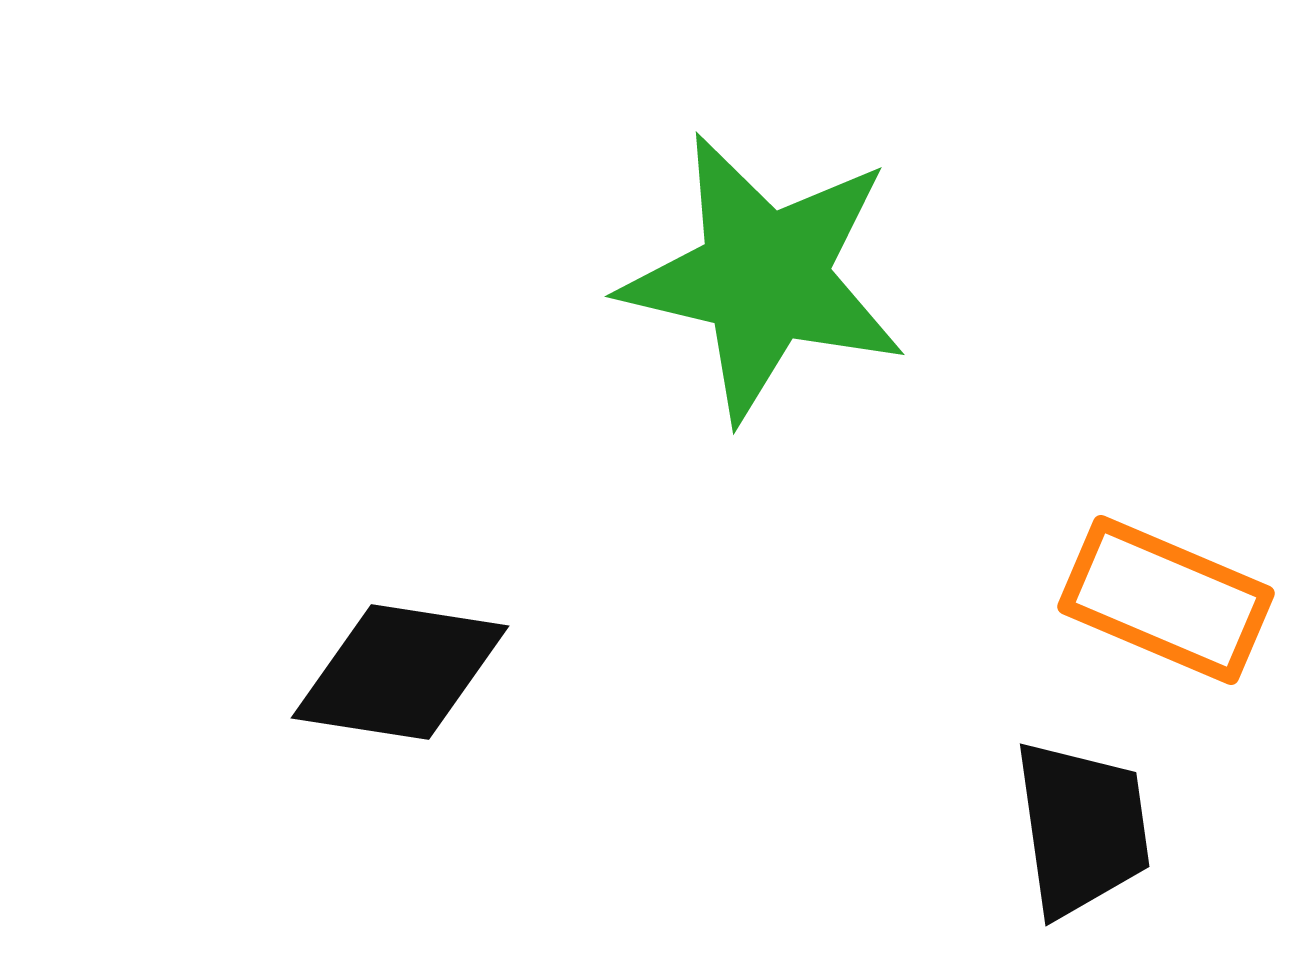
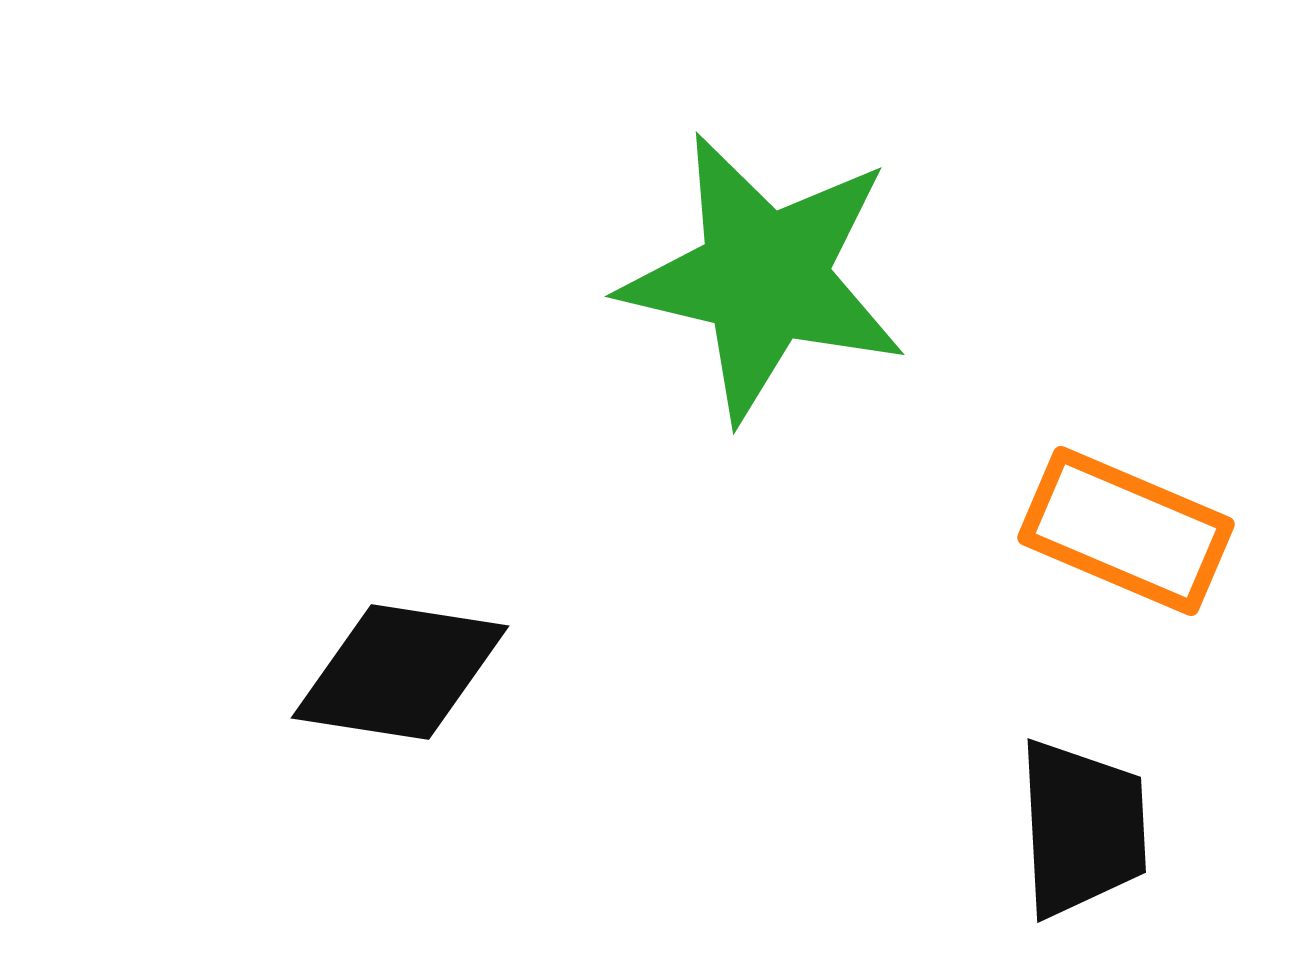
orange rectangle: moved 40 px left, 69 px up
black trapezoid: rotated 5 degrees clockwise
